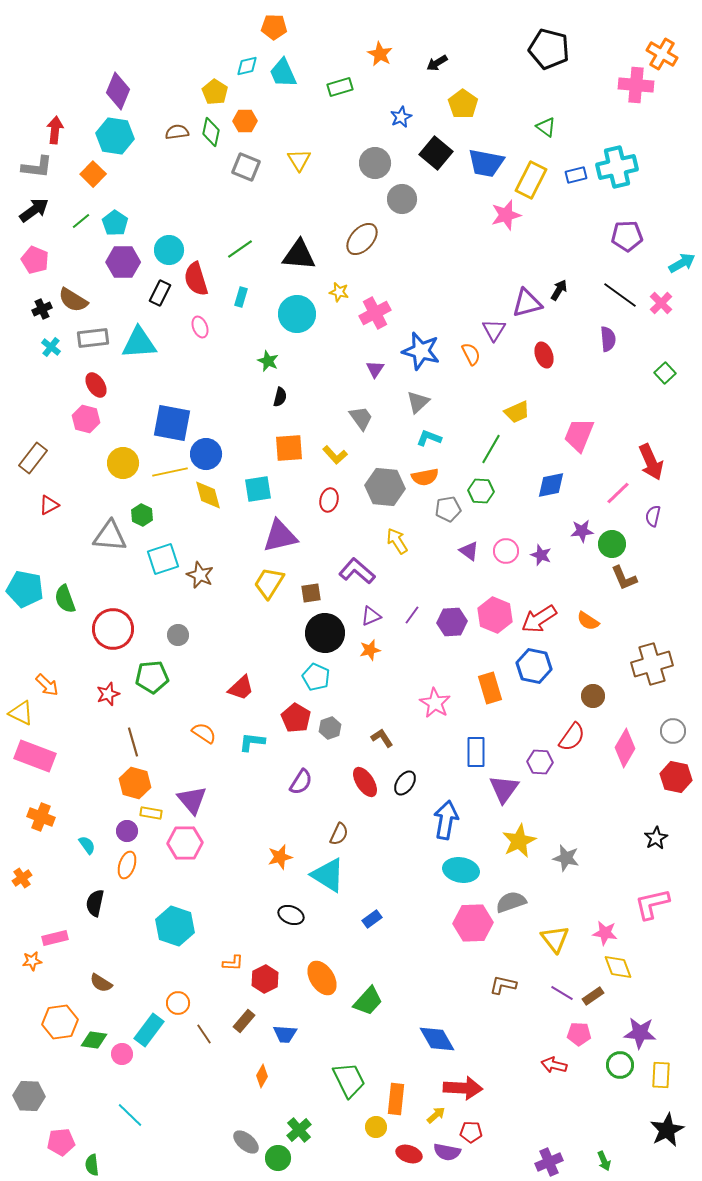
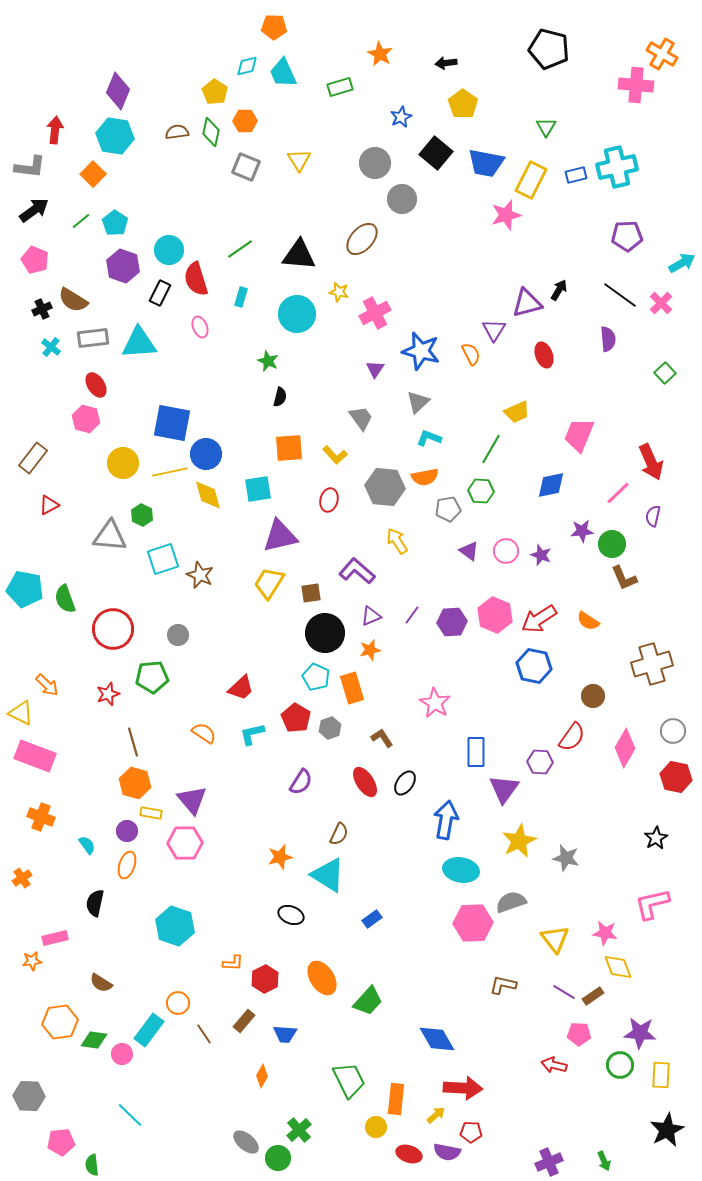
black arrow at (437, 63): moved 9 px right; rotated 25 degrees clockwise
green triangle at (546, 127): rotated 25 degrees clockwise
gray L-shape at (37, 167): moved 7 px left
purple hexagon at (123, 262): moved 4 px down; rotated 20 degrees clockwise
orange rectangle at (490, 688): moved 138 px left
cyan L-shape at (252, 742): moved 8 px up; rotated 20 degrees counterclockwise
purple line at (562, 993): moved 2 px right, 1 px up
